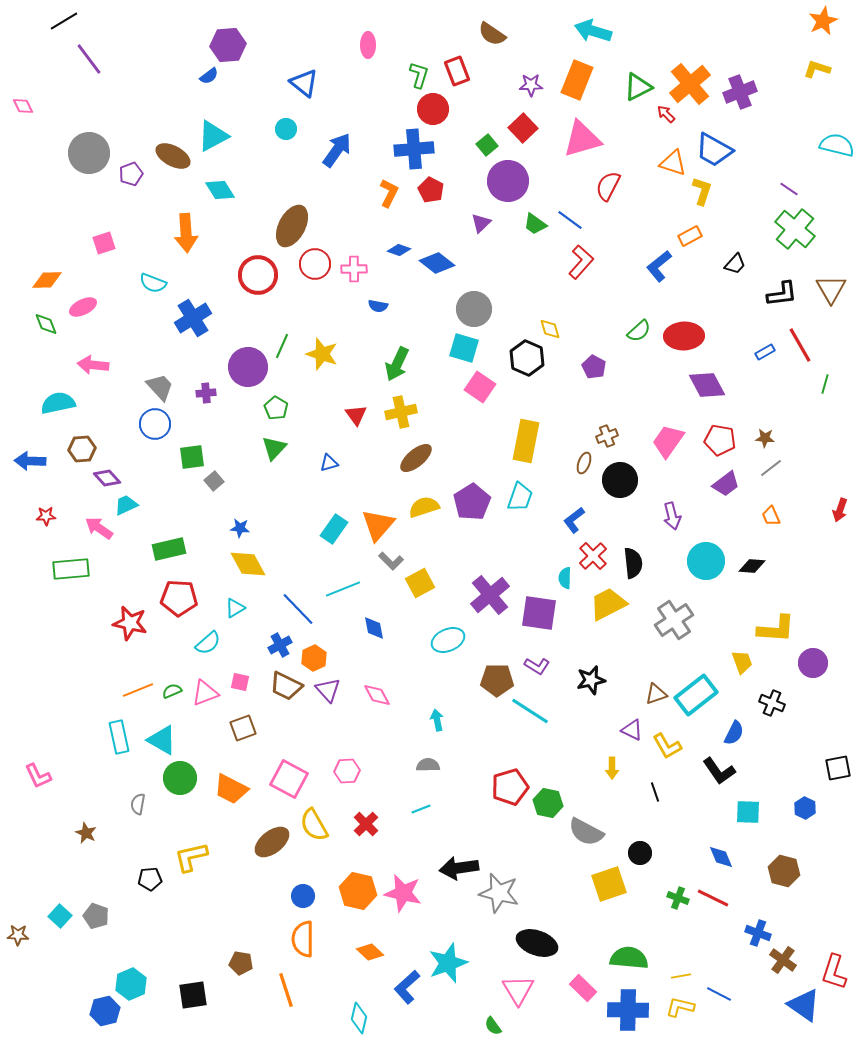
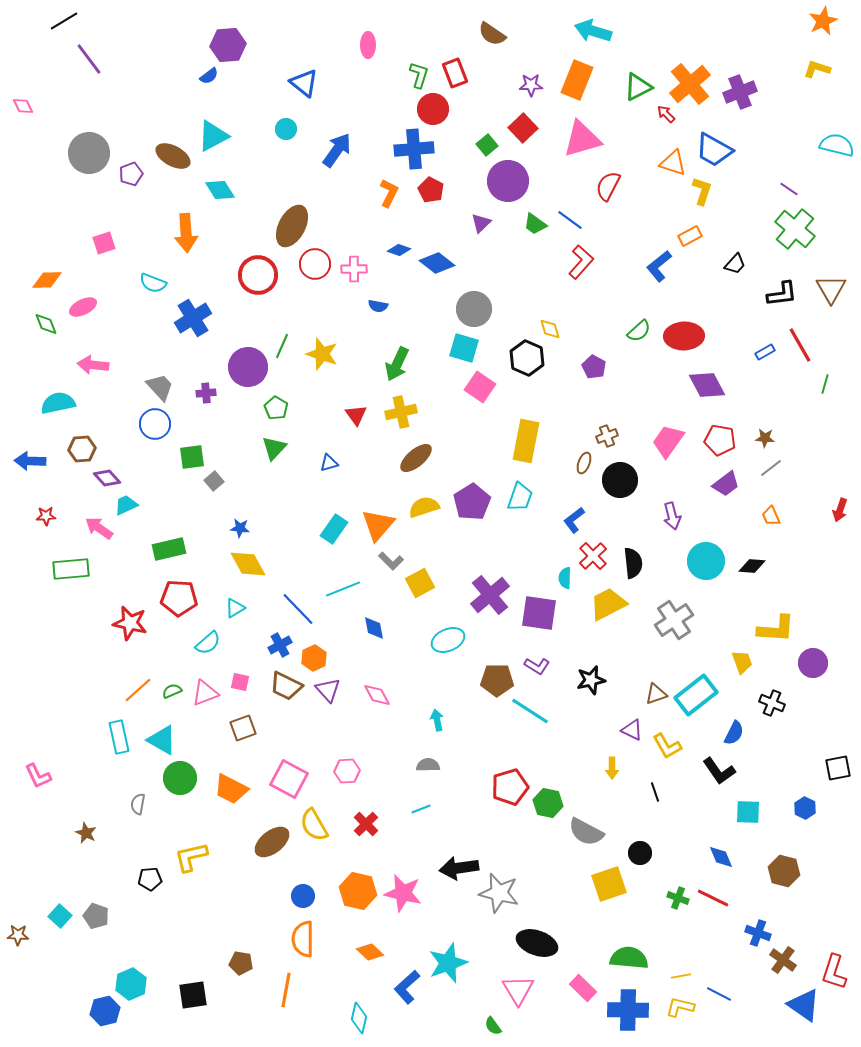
red rectangle at (457, 71): moved 2 px left, 2 px down
orange line at (138, 690): rotated 20 degrees counterclockwise
orange line at (286, 990): rotated 28 degrees clockwise
